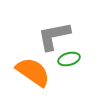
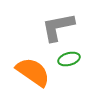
gray L-shape: moved 4 px right, 9 px up
